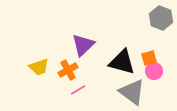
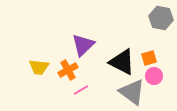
gray hexagon: rotated 10 degrees counterclockwise
black triangle: rotated 12 degrees clockwise
yellow trapezoid: rotated 25 degrees clockwise
pink circle: moved 5 px down
pink line: moved 3 px right
